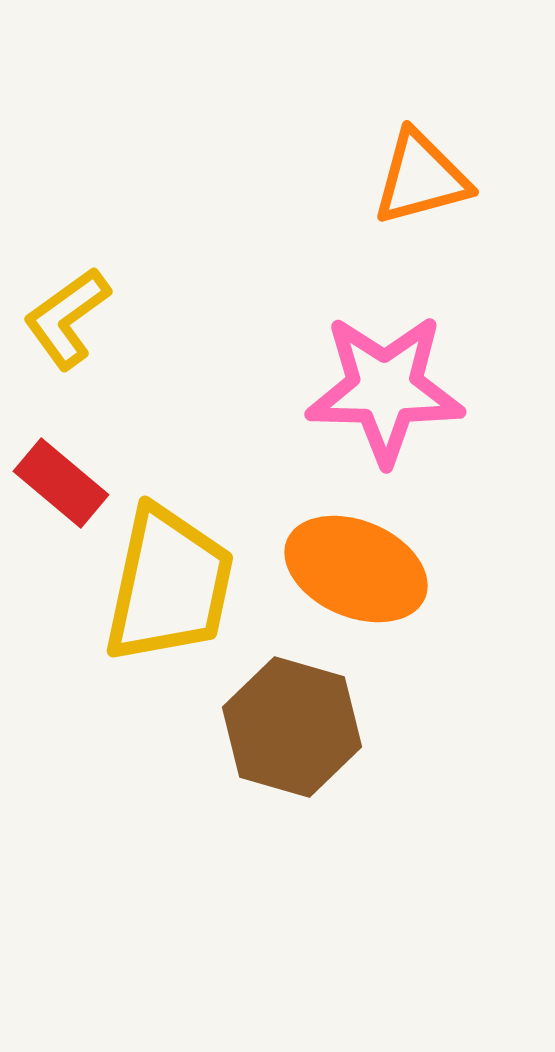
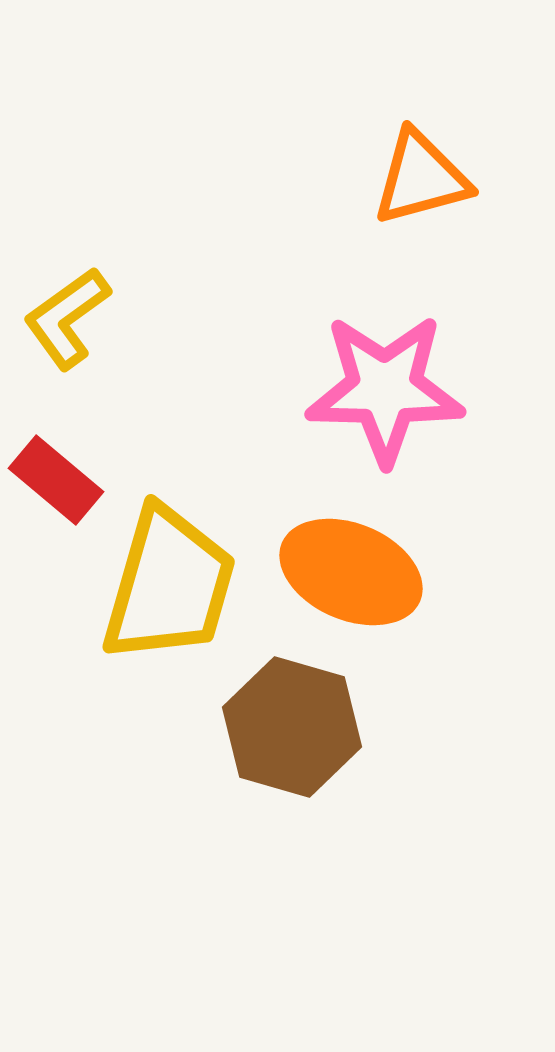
red rectangle: moved 5 px left, 3 px up
orange ellipse: moved 5 px left, 3 px down
yellow trapezoid: rotated 4 degrees clockwise
